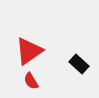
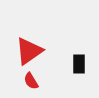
black rectangle: rotated 48 degrees clockwise
